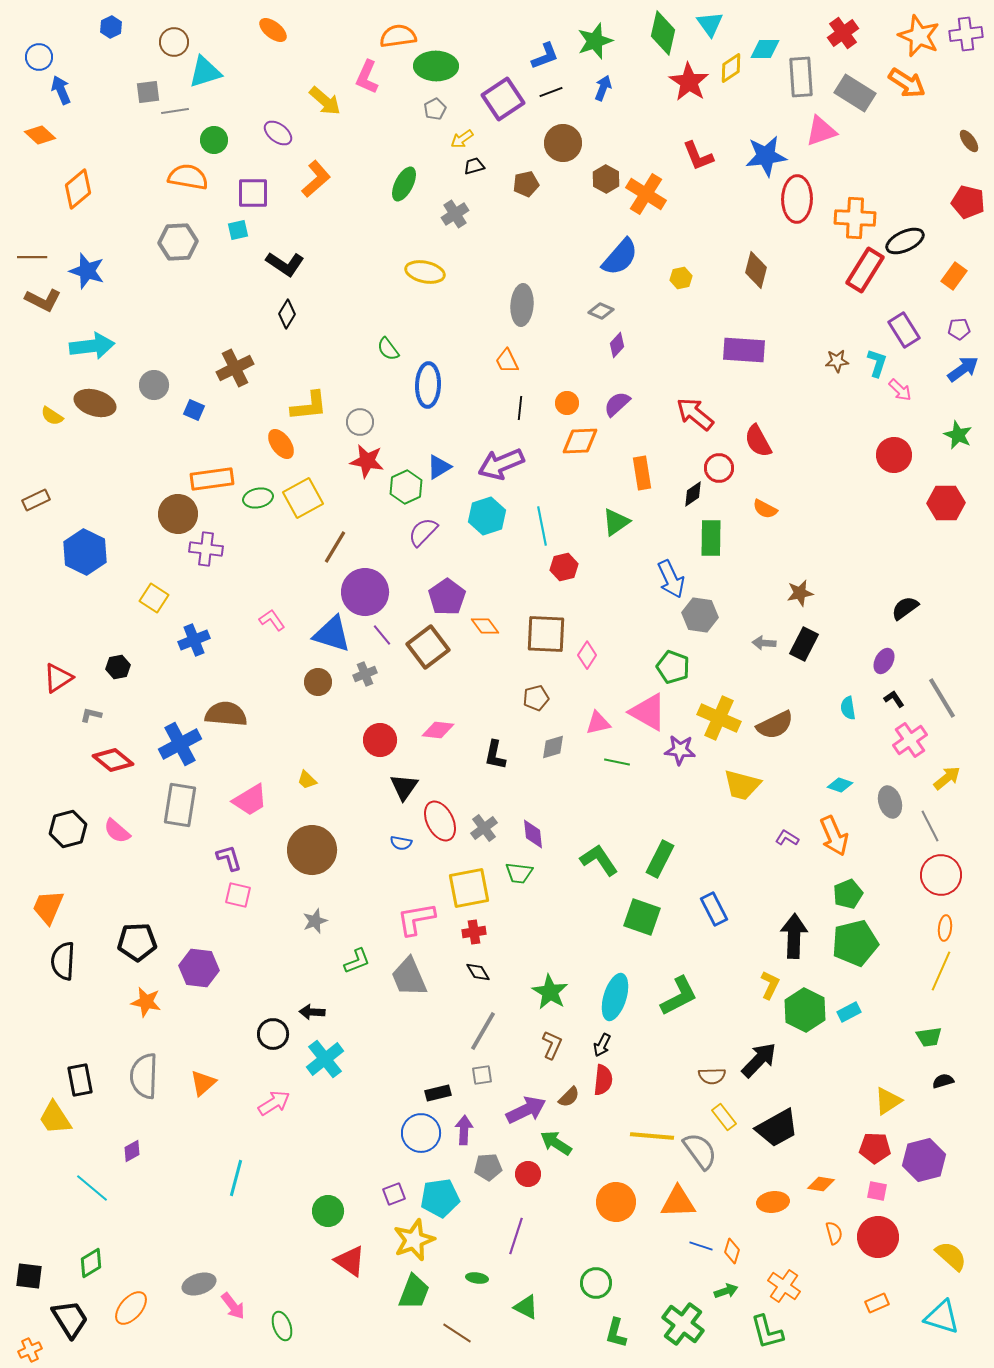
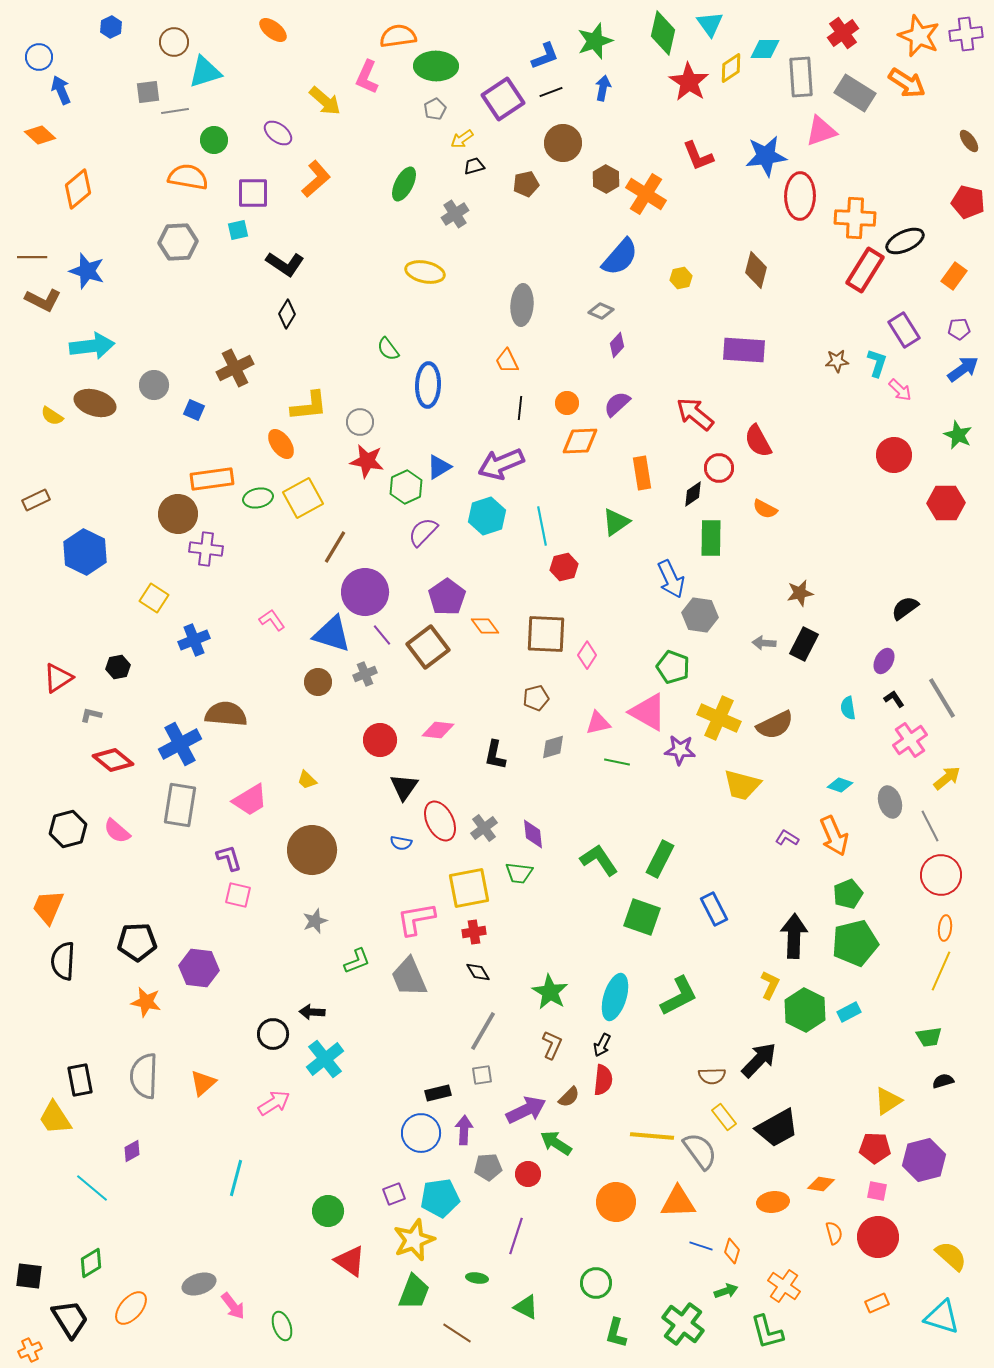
blue arrow at (603, 88): rotated 10 degrees counterclockwise
red ellipse at (797, 199): moved 3 px right, 3 px up
